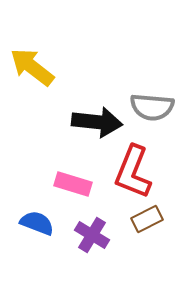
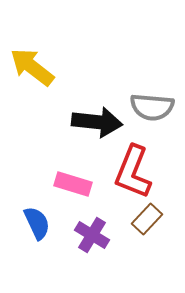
brown rectangle: rotated 20 degrees counterclockwise
blue semicircle: rotated 44 degrees clockwise
